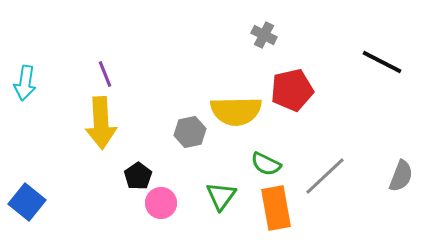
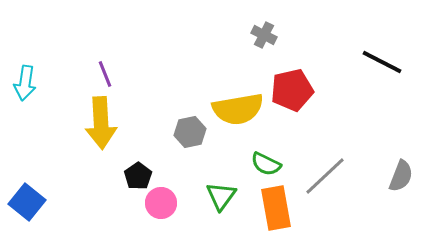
yellow semicircle: moved 2 px right, 2 px up; rotated 9 degrees counterclockwise
